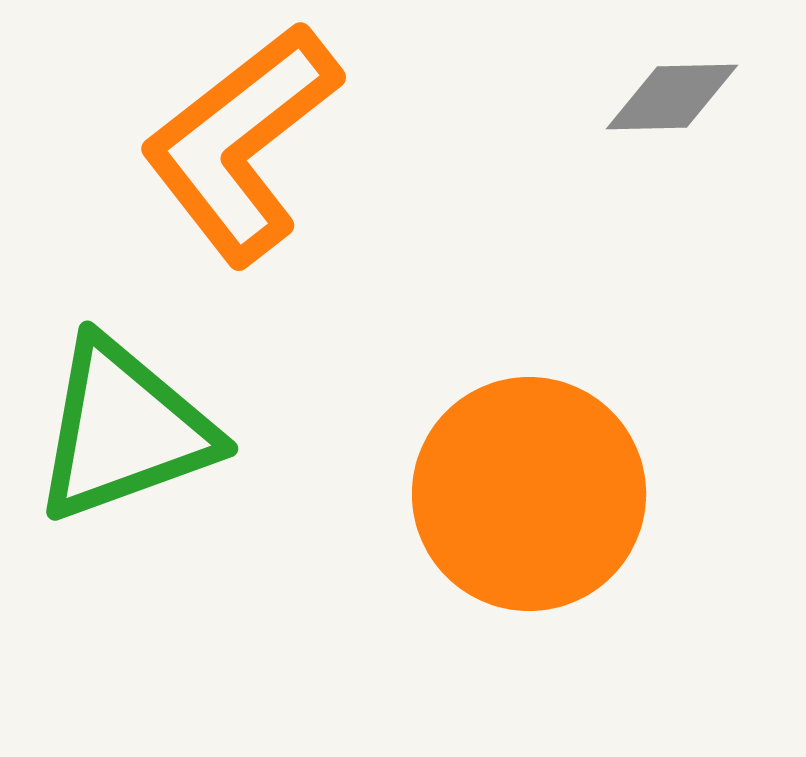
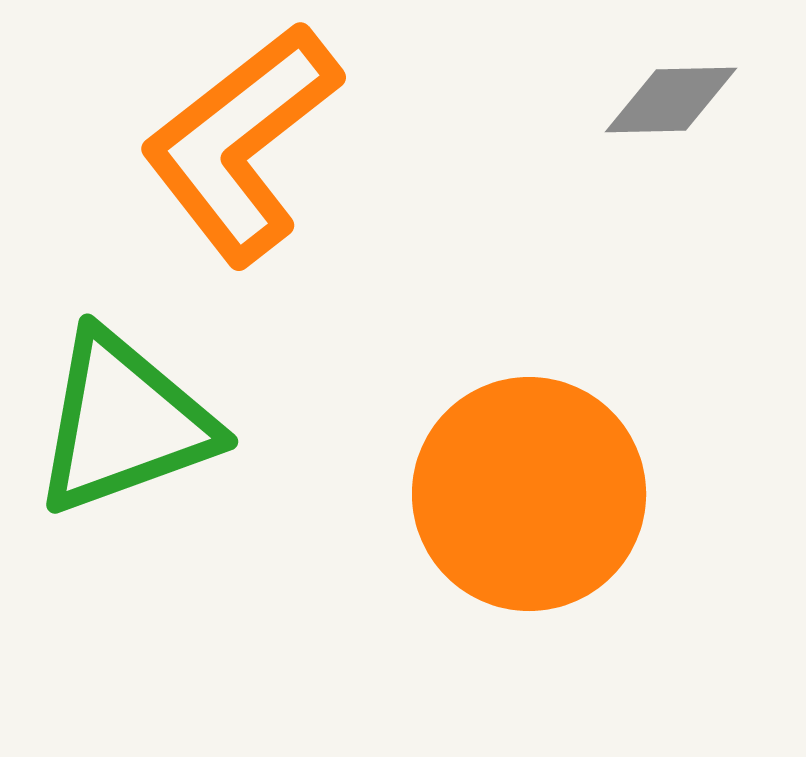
gray diamond: moved 1 px left, 3 px down
green triangle: moved 7 px up
